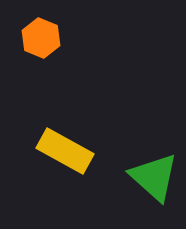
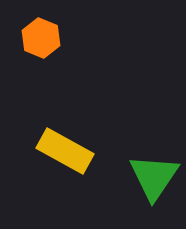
green triangle: rotated 22 degrees clockwise
